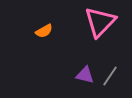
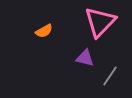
purple triangle: moved 17 px up
